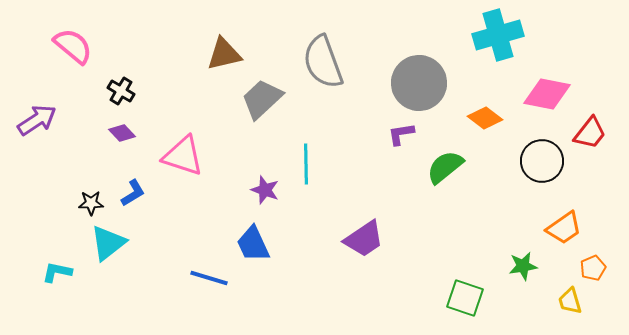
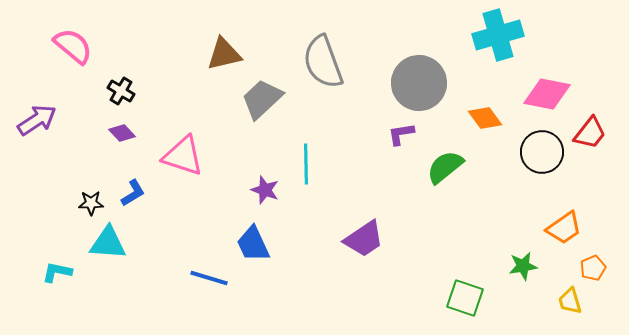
orange diamond: rotated 16 degrees clockwise
black circle: moved 9 px up
cyan triangle: rotated 42 degrees clockwise
